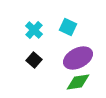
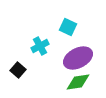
cyan cross: moved 6 px right, 16 px down; rotated 18 degrees clockwise
black square: moved 16 px left, 10 px down
